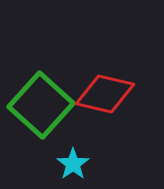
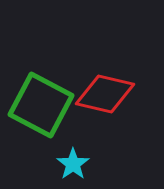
green square: rotated 14 degrees counterclockwise
